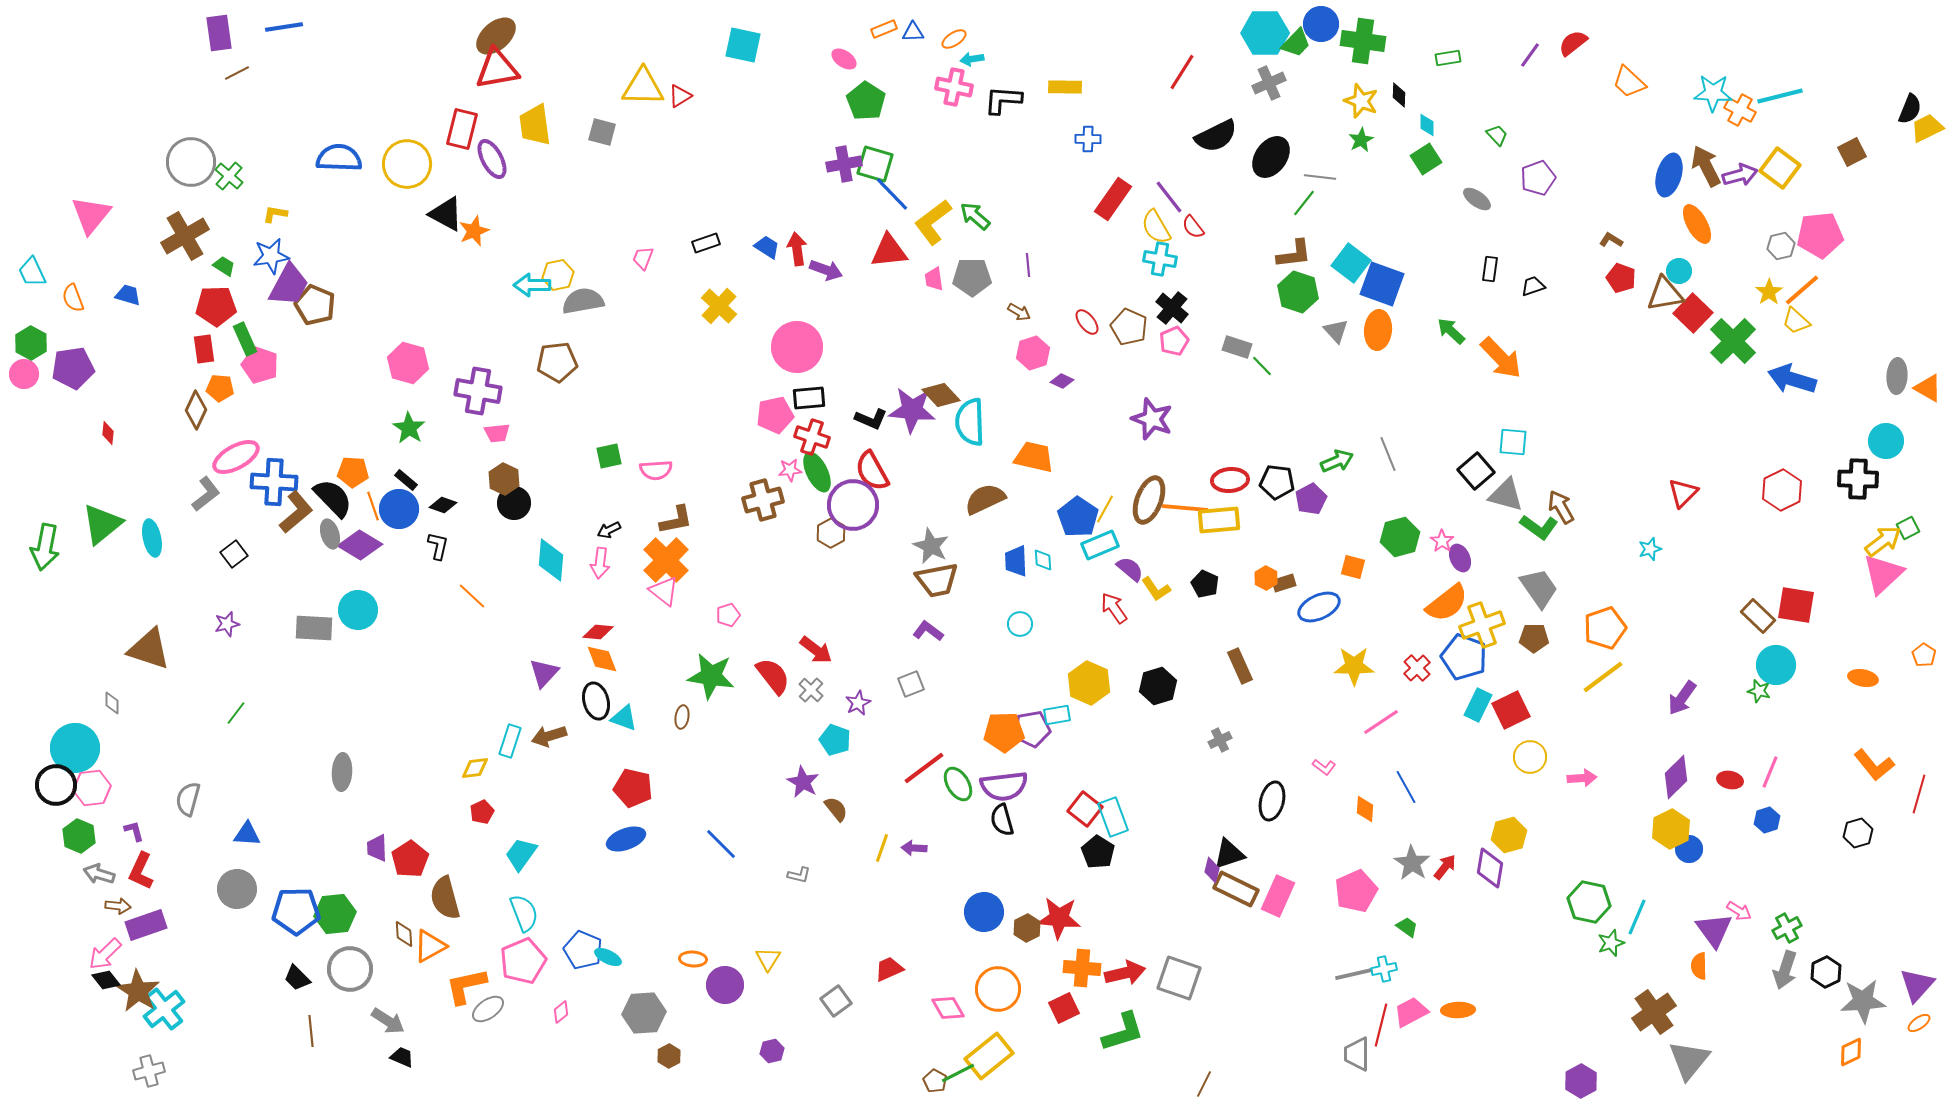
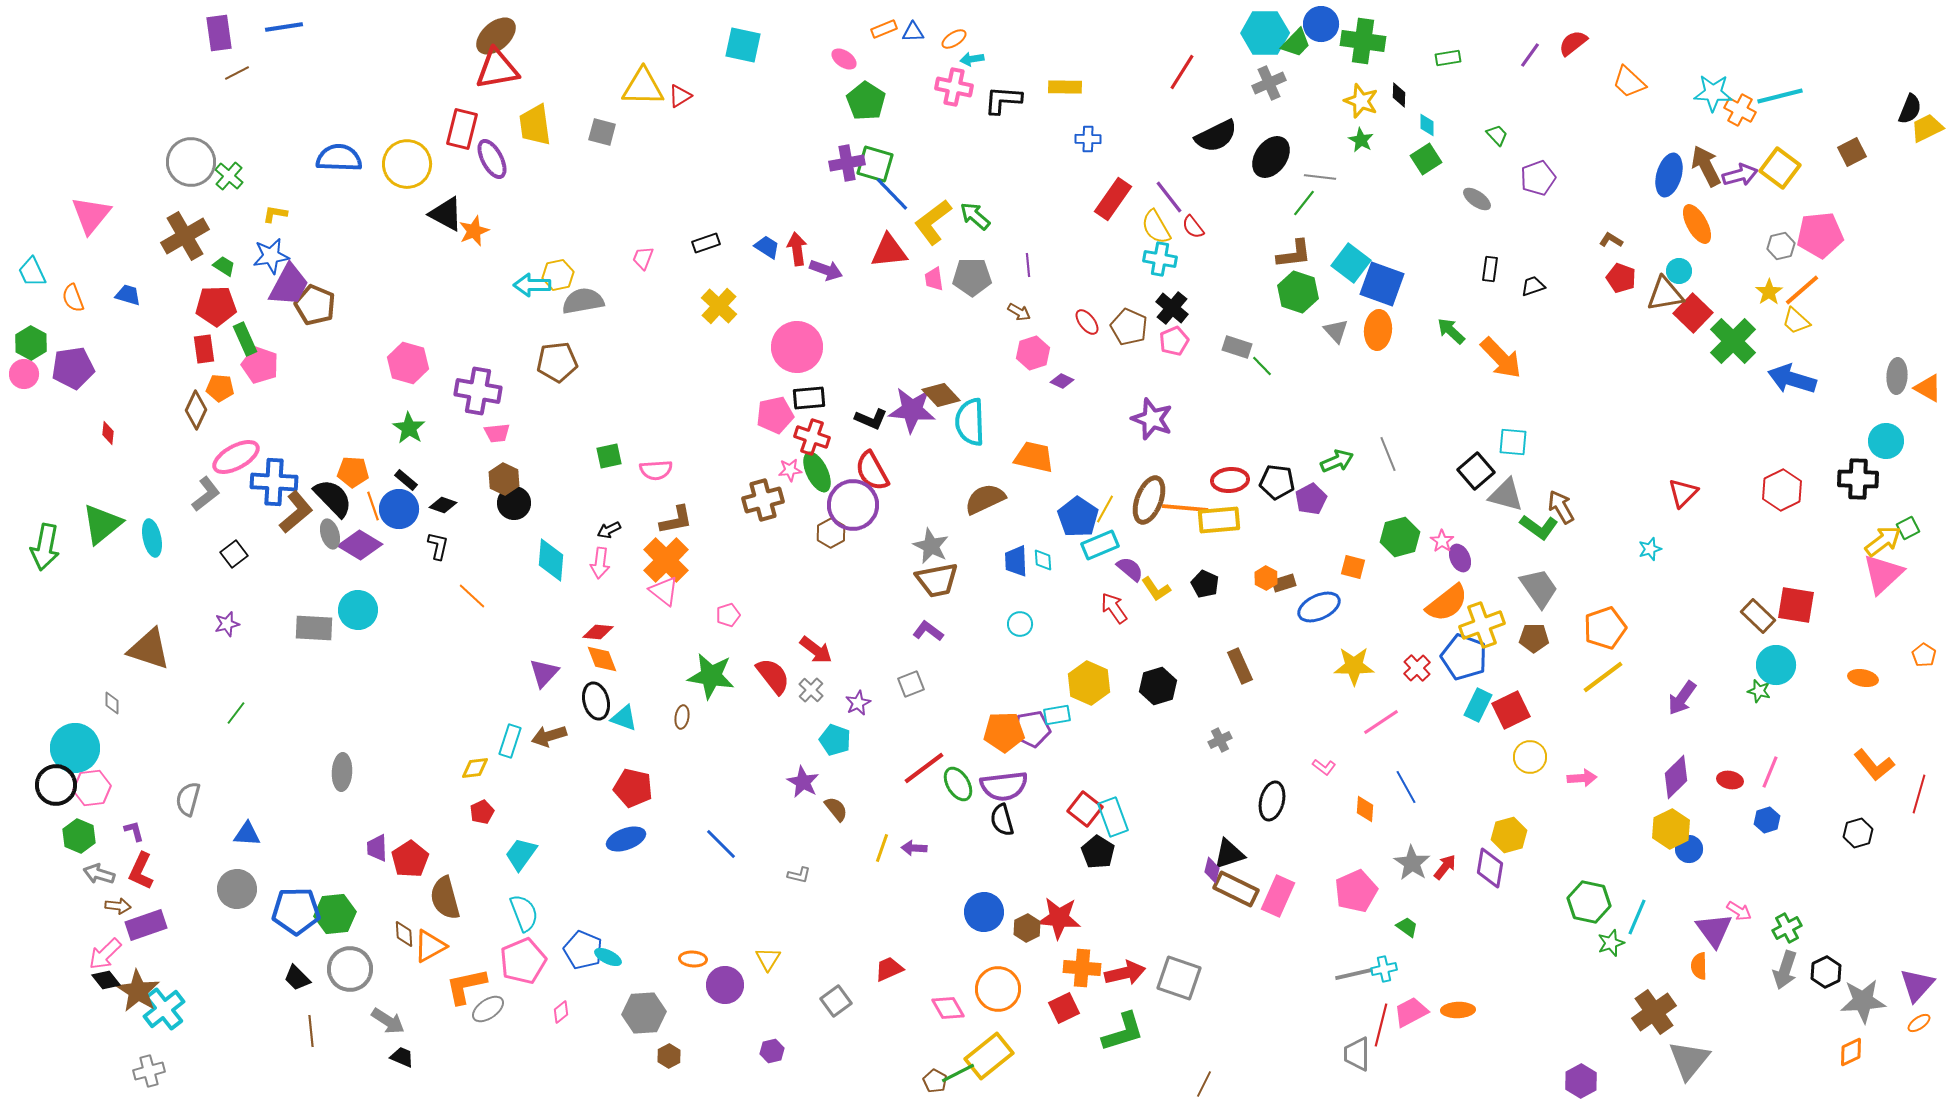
green star at (1361, 140): rotated 15 degrees counterclockwise
purple cross at (844, 164): moved 3 px right, 1 px up
